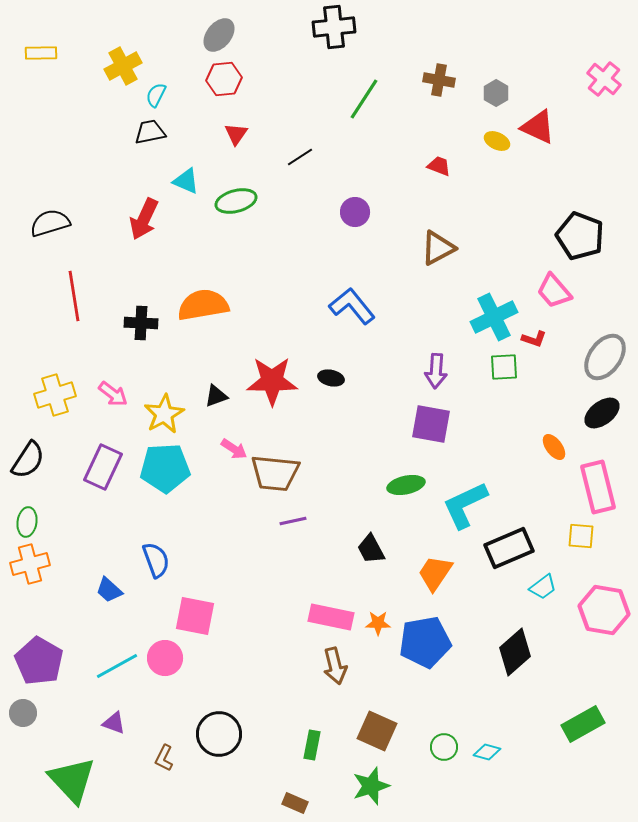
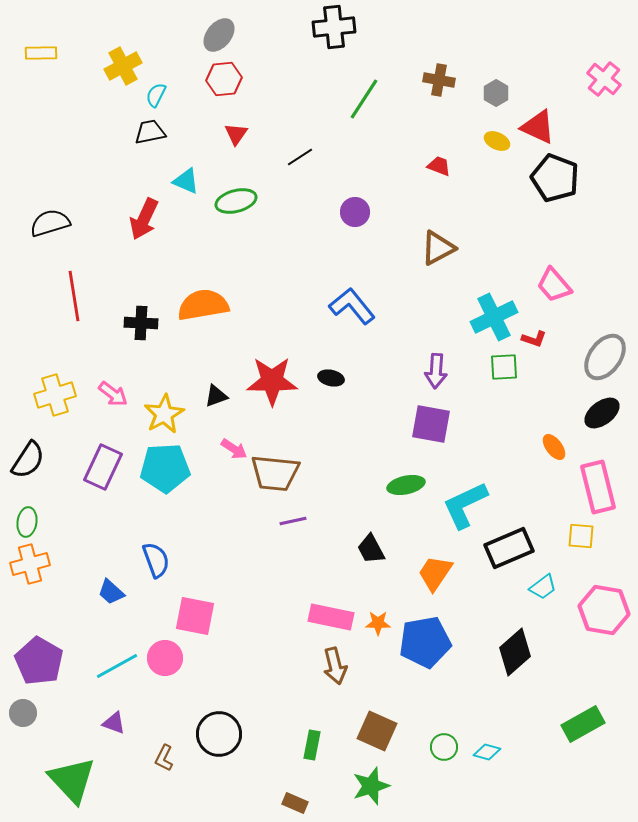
black pentagon at (580, 236): moved 25 px left, 58 px up
pink trapezoid at (554, 291): moved 6 px up
blue trapezoid at (109, 590): moved 2 px right, 2 px down
